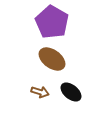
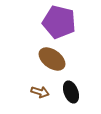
purple pentagon: moved 7 px right; rotated 16 degrees counterclockwise
black ellipse: rotated 30 degrees clockwise
